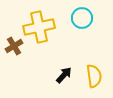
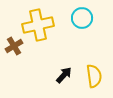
yellow cross: moved 1 px left, 2 px up
